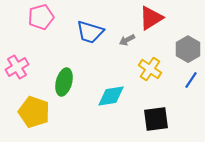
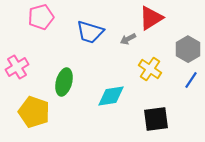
gray arrow: moved 1 px right, 1 px up
